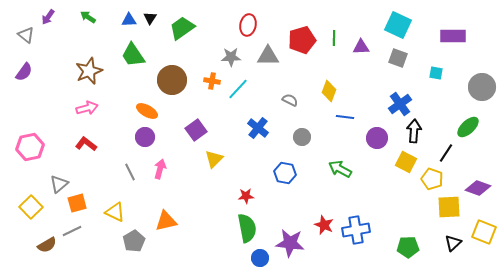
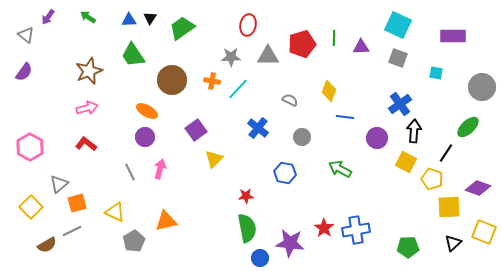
red pentagon at (302, 40): moved 4 px down
pink hexagon at (30, 147): rotated 20 degrees counterclockwise
red star at (324, 225): moved 3 px down; rotated 12 degrees clockwise
